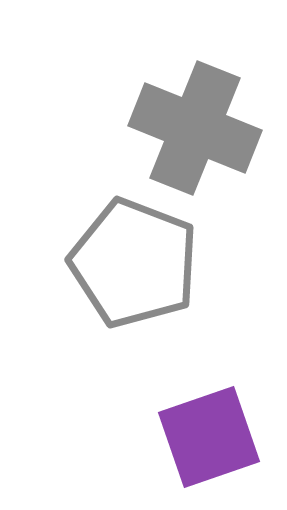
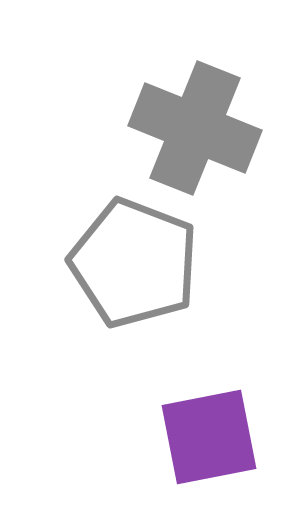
purple square: rotated 8 degrees clockwise
